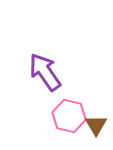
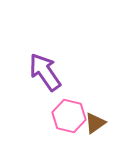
brown triangle: moved 1 px left, 2 px up; rotated 25 degrees clockwise
